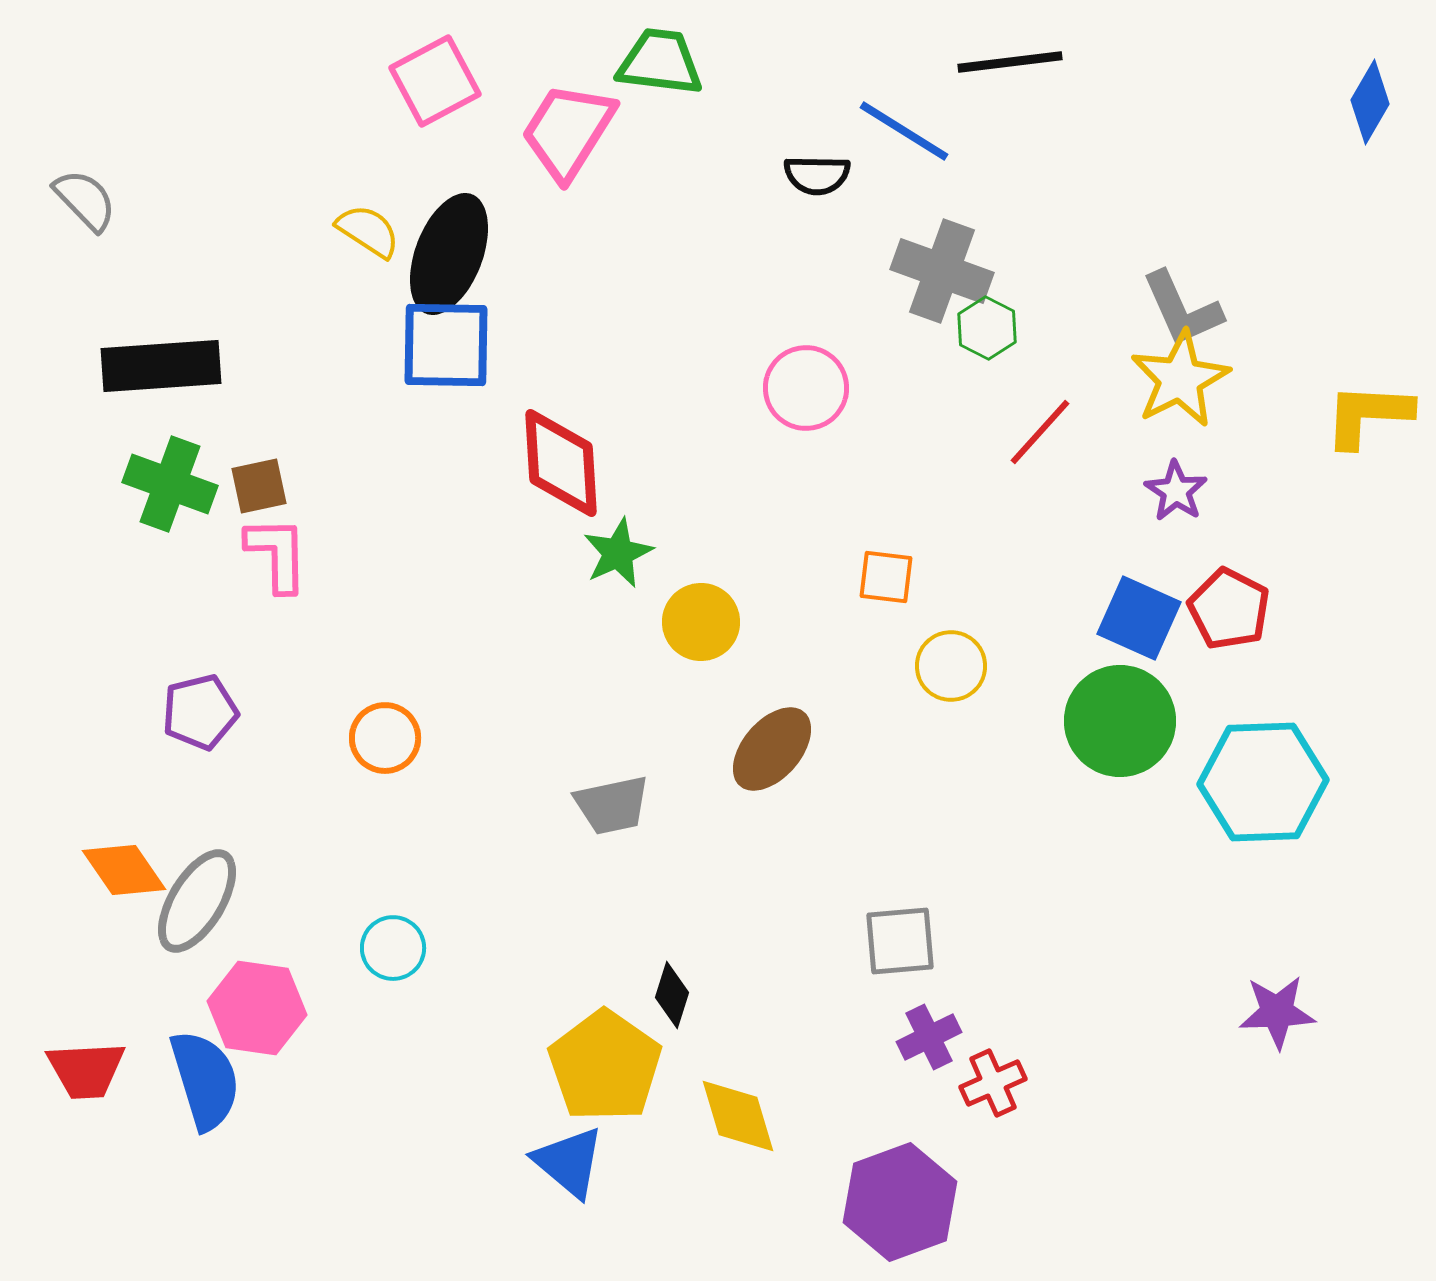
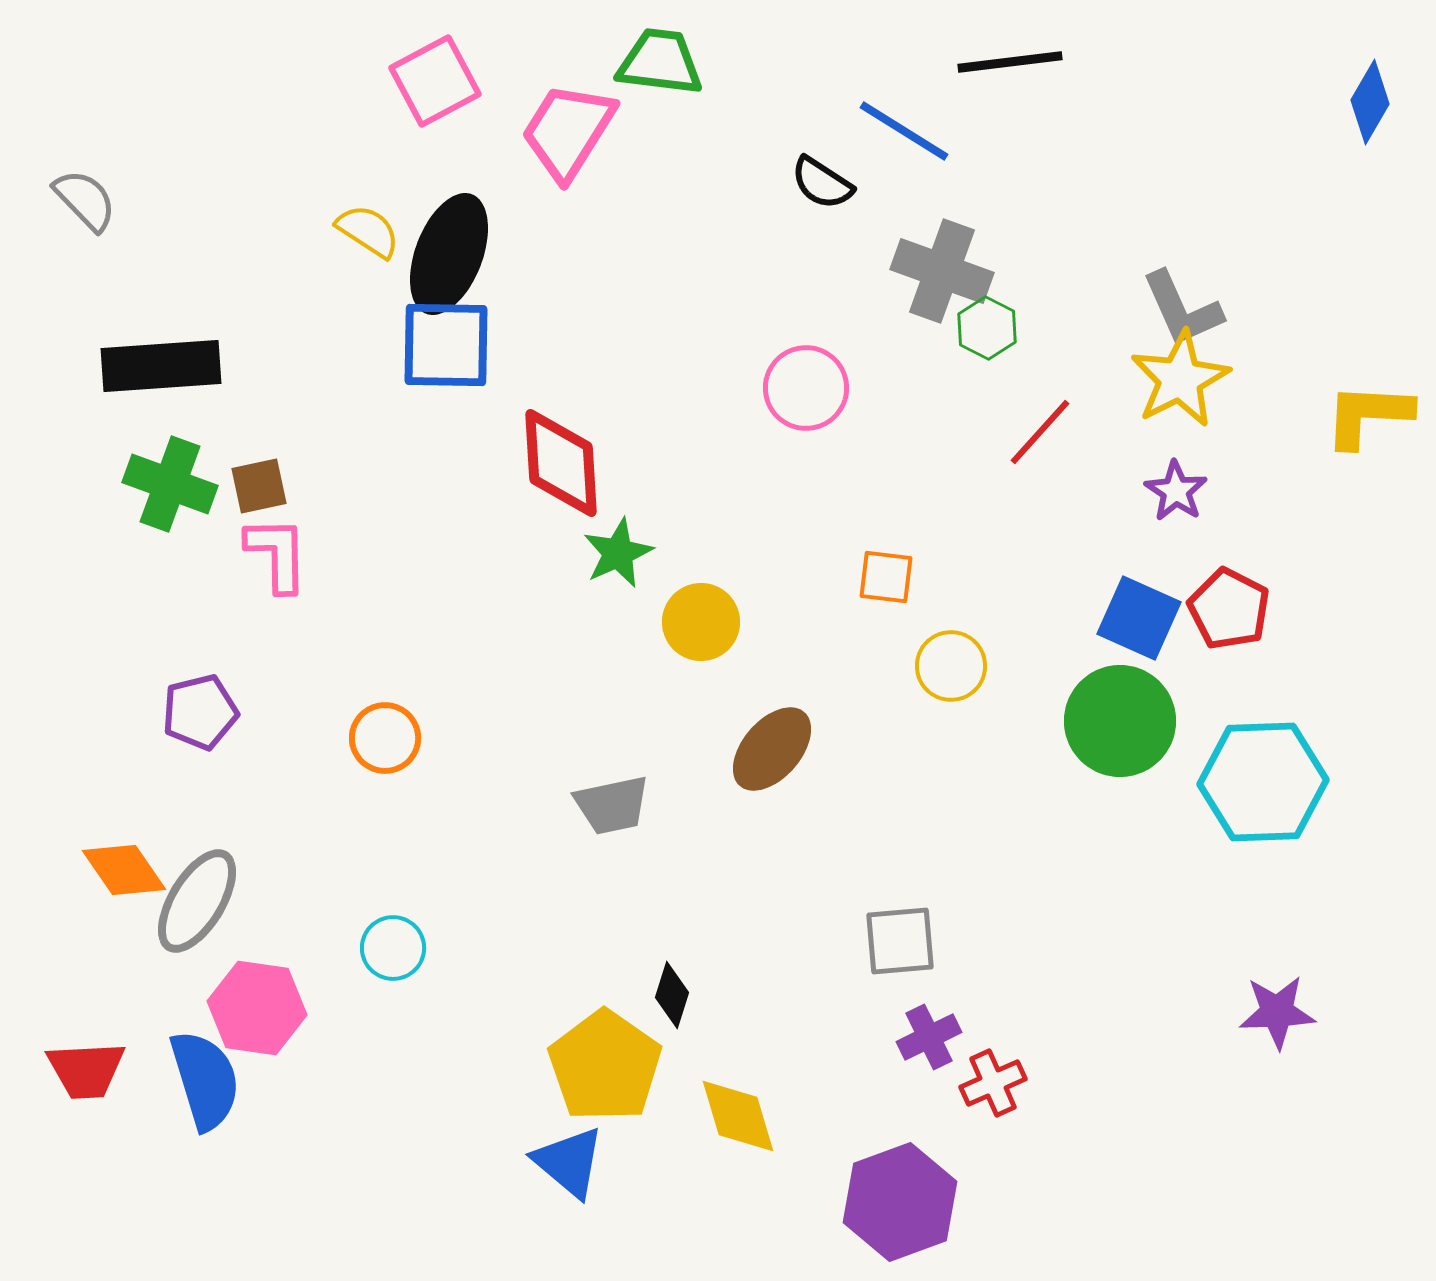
black semicircle at (817, 175): moved 5 px right, 8 px down; rotated 32 degrees clockwise
